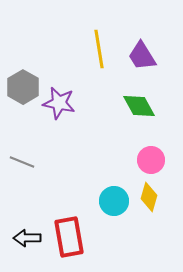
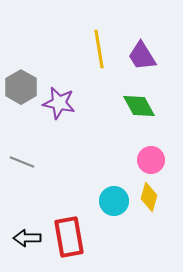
gray hexagon: moved 2 px left
